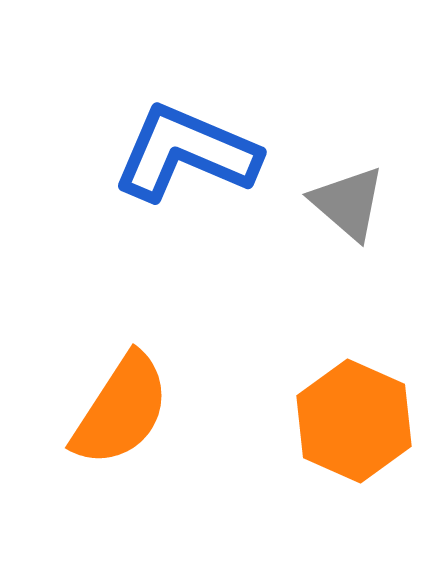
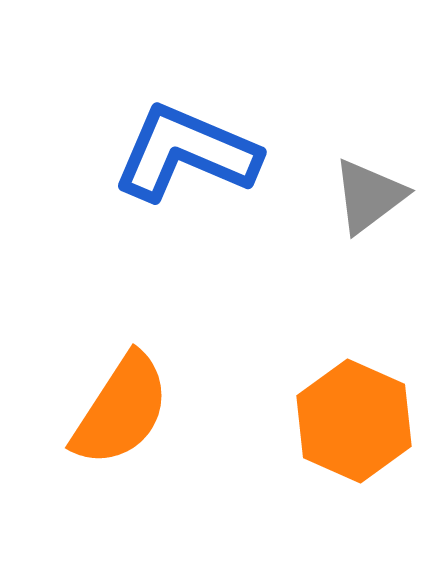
gray triangle: moved 21 px right, 7 px up; rotated 42 degrees clockwise
